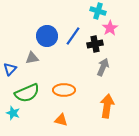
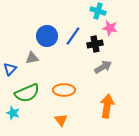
pink star: rotated 28 degrees counterclockwise
gray arrow: rotated 36 degrees clockwise
orange triangle: rotated 40 degrees clockwise
